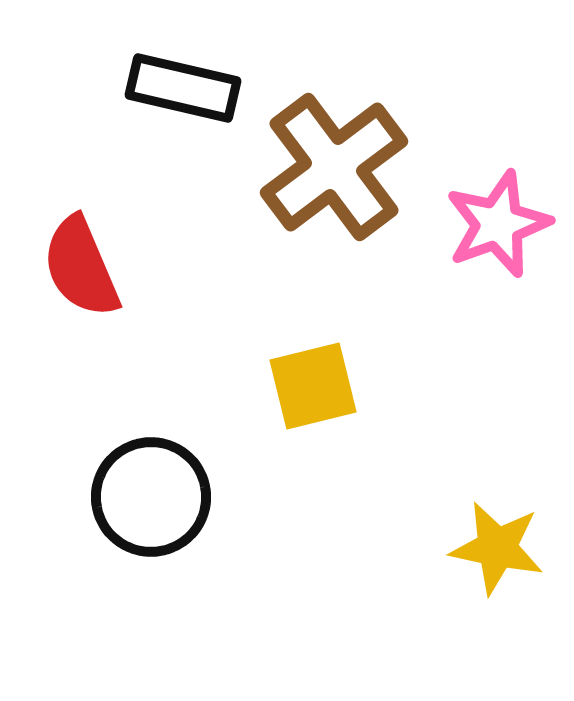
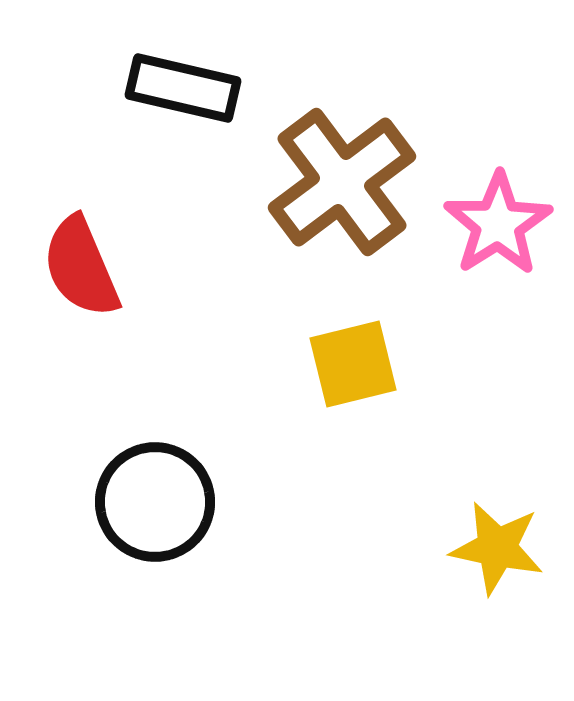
brown cross: moved 8 px right, 15 px down
pink star: rotated 12 degrees counterclockwise
yellow square: moved 40 px right, 22 px up
black circle: moved 4 px right, 5 px down
